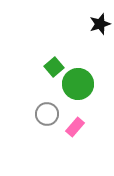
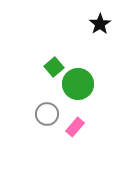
black star: rotated 15 degrees counterclockwise
